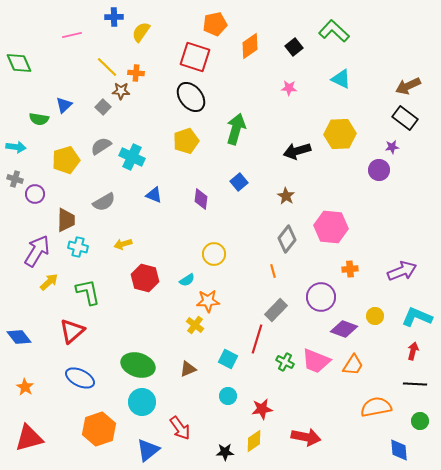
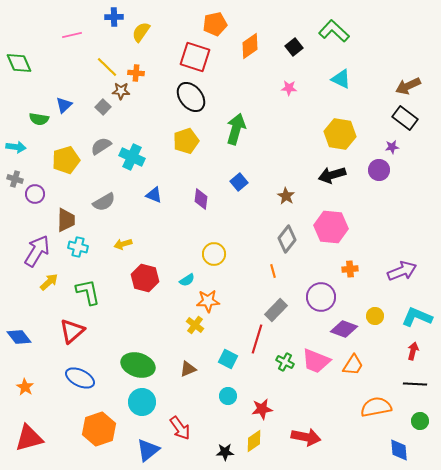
yellow hexagon at (340, 134): rotated 12 degrees clockwise
black arrow at (297, 151): moved 35 px right, 24 px down
